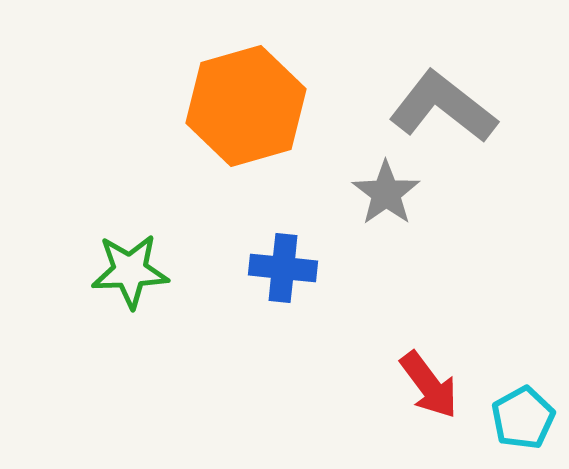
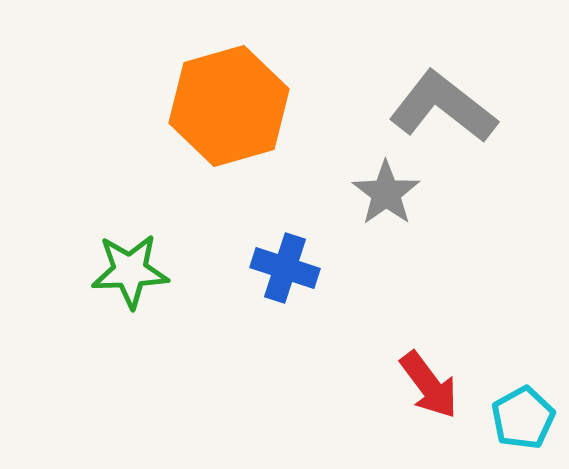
orange hexagon: moved 17 px left
blue cross: moved 2 px right; rotated 12 degrees clockwise
